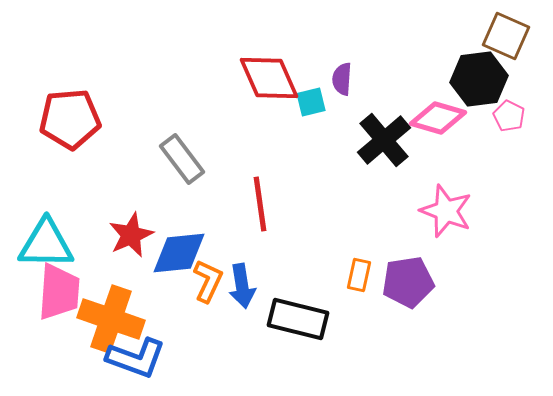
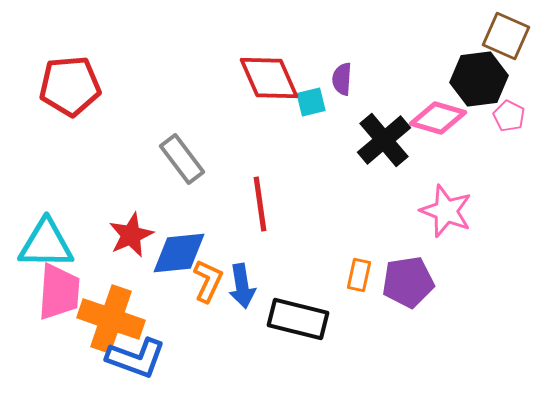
red pentagon: moved 33 px up
